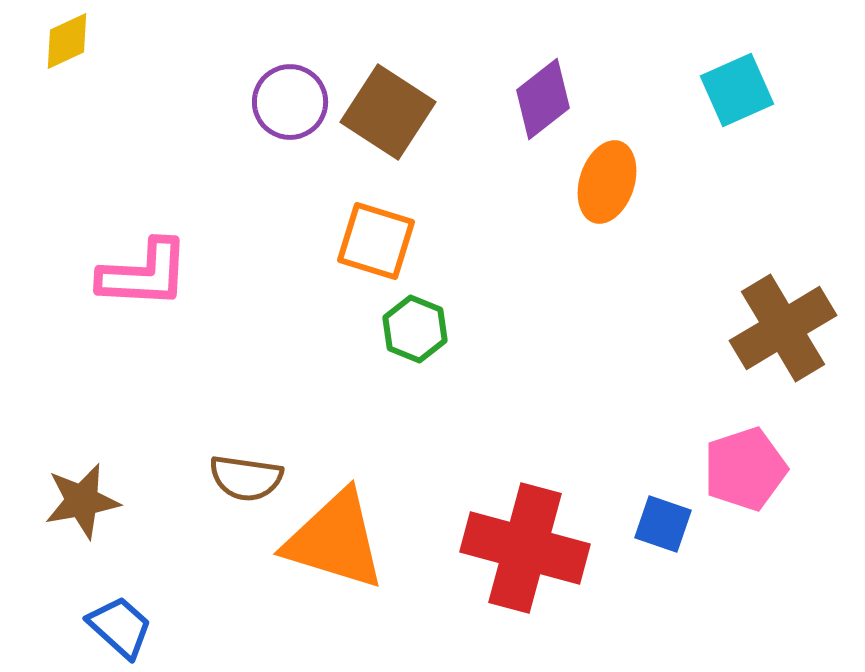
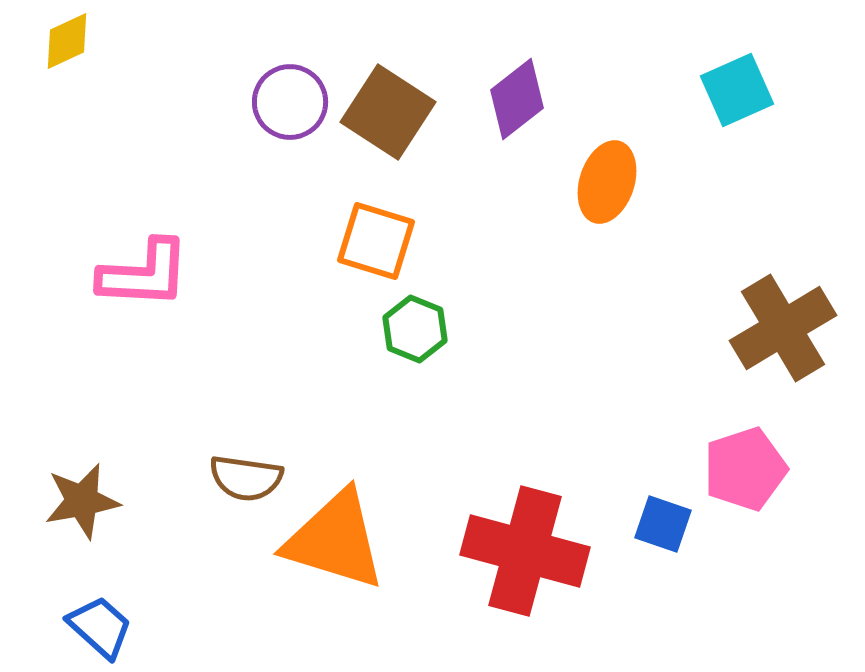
purple diamond: moved 26 px left
red cross: moved 3 px down
blue trapezoid: moved 20 px left
